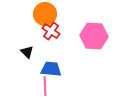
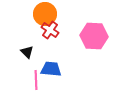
red cross: moved 1 px left, 1 px up
pink line: moved 9 px left, 6 px up
